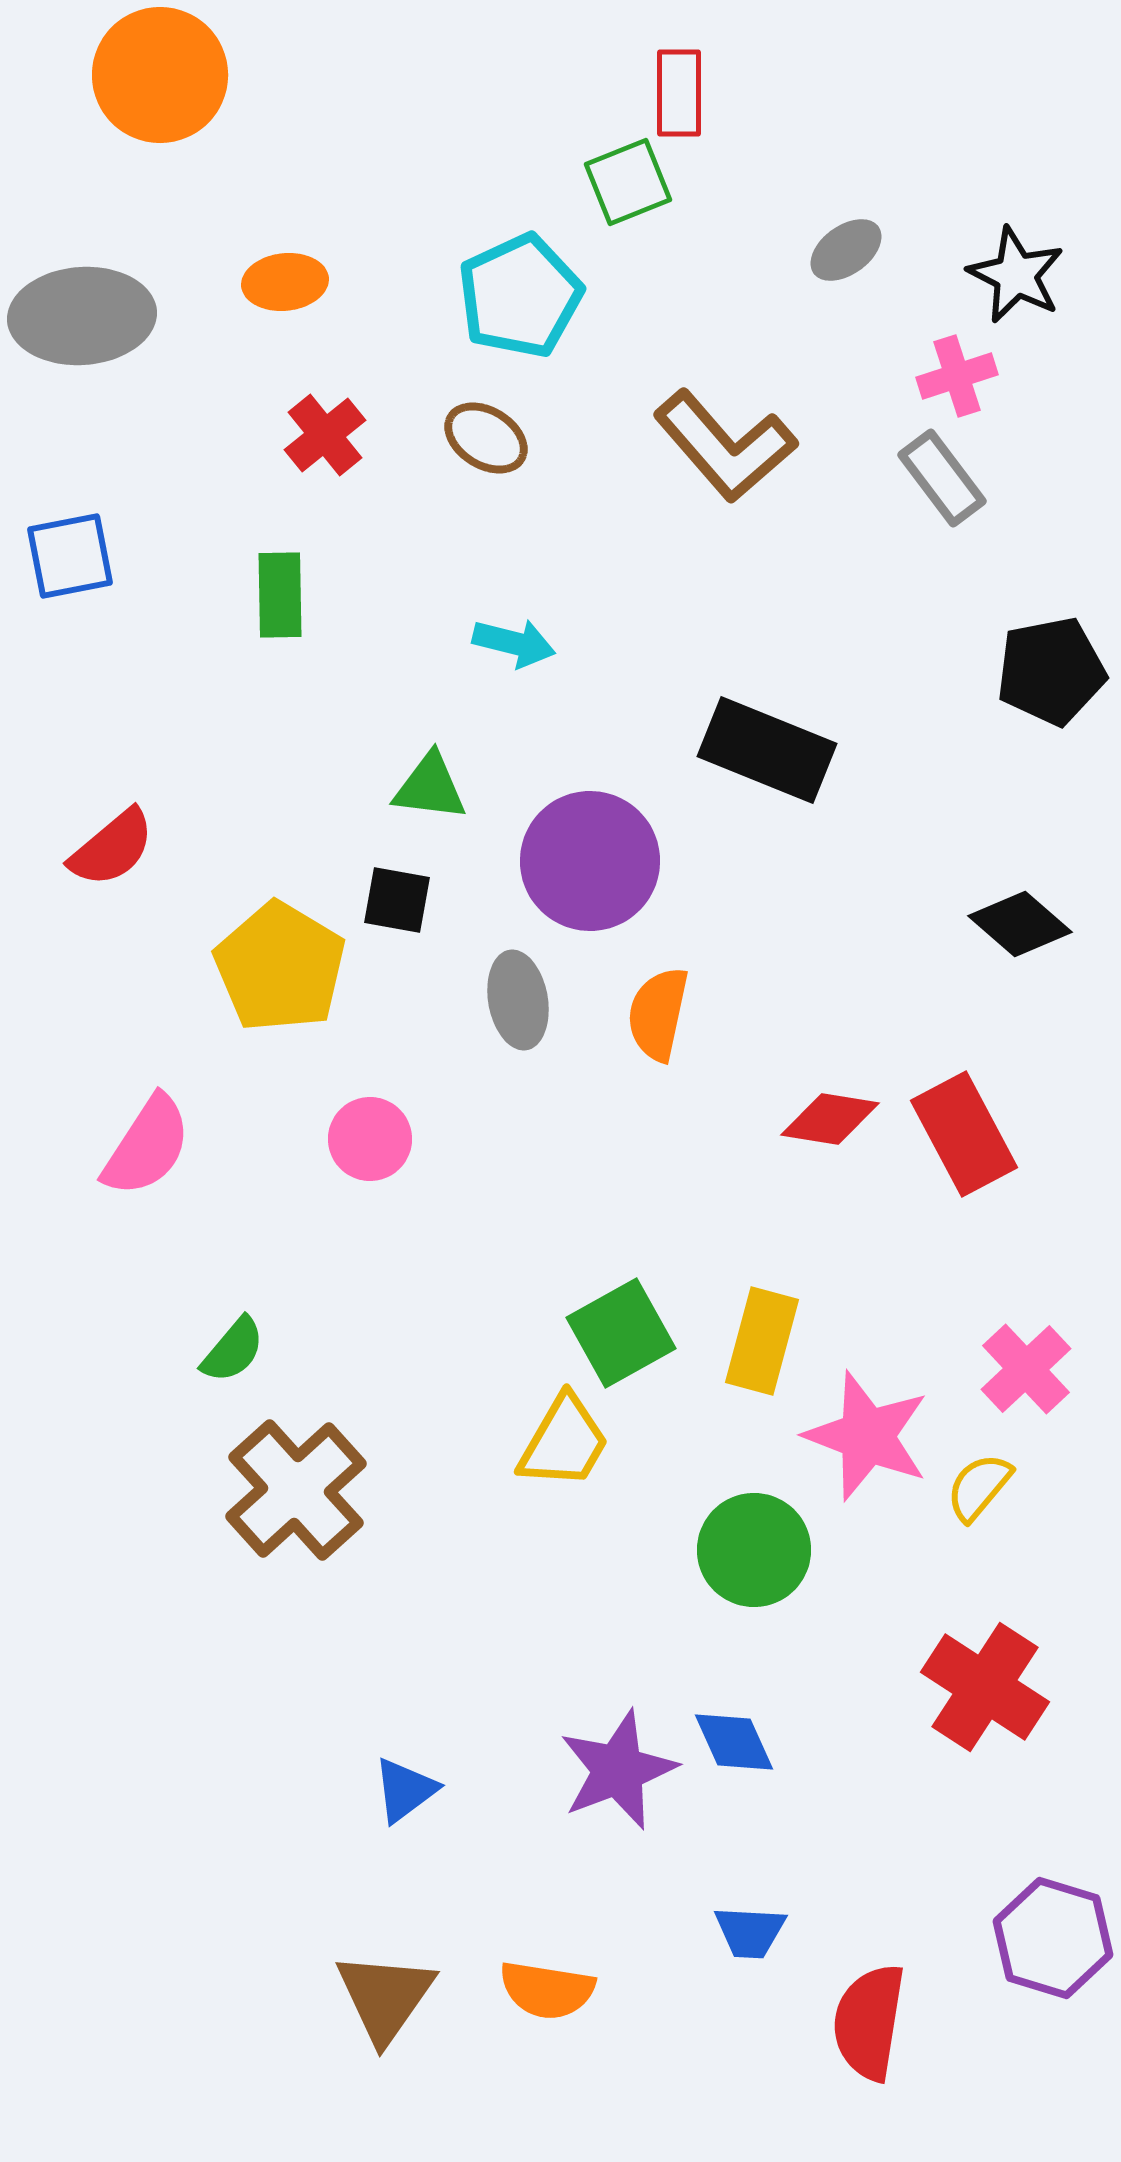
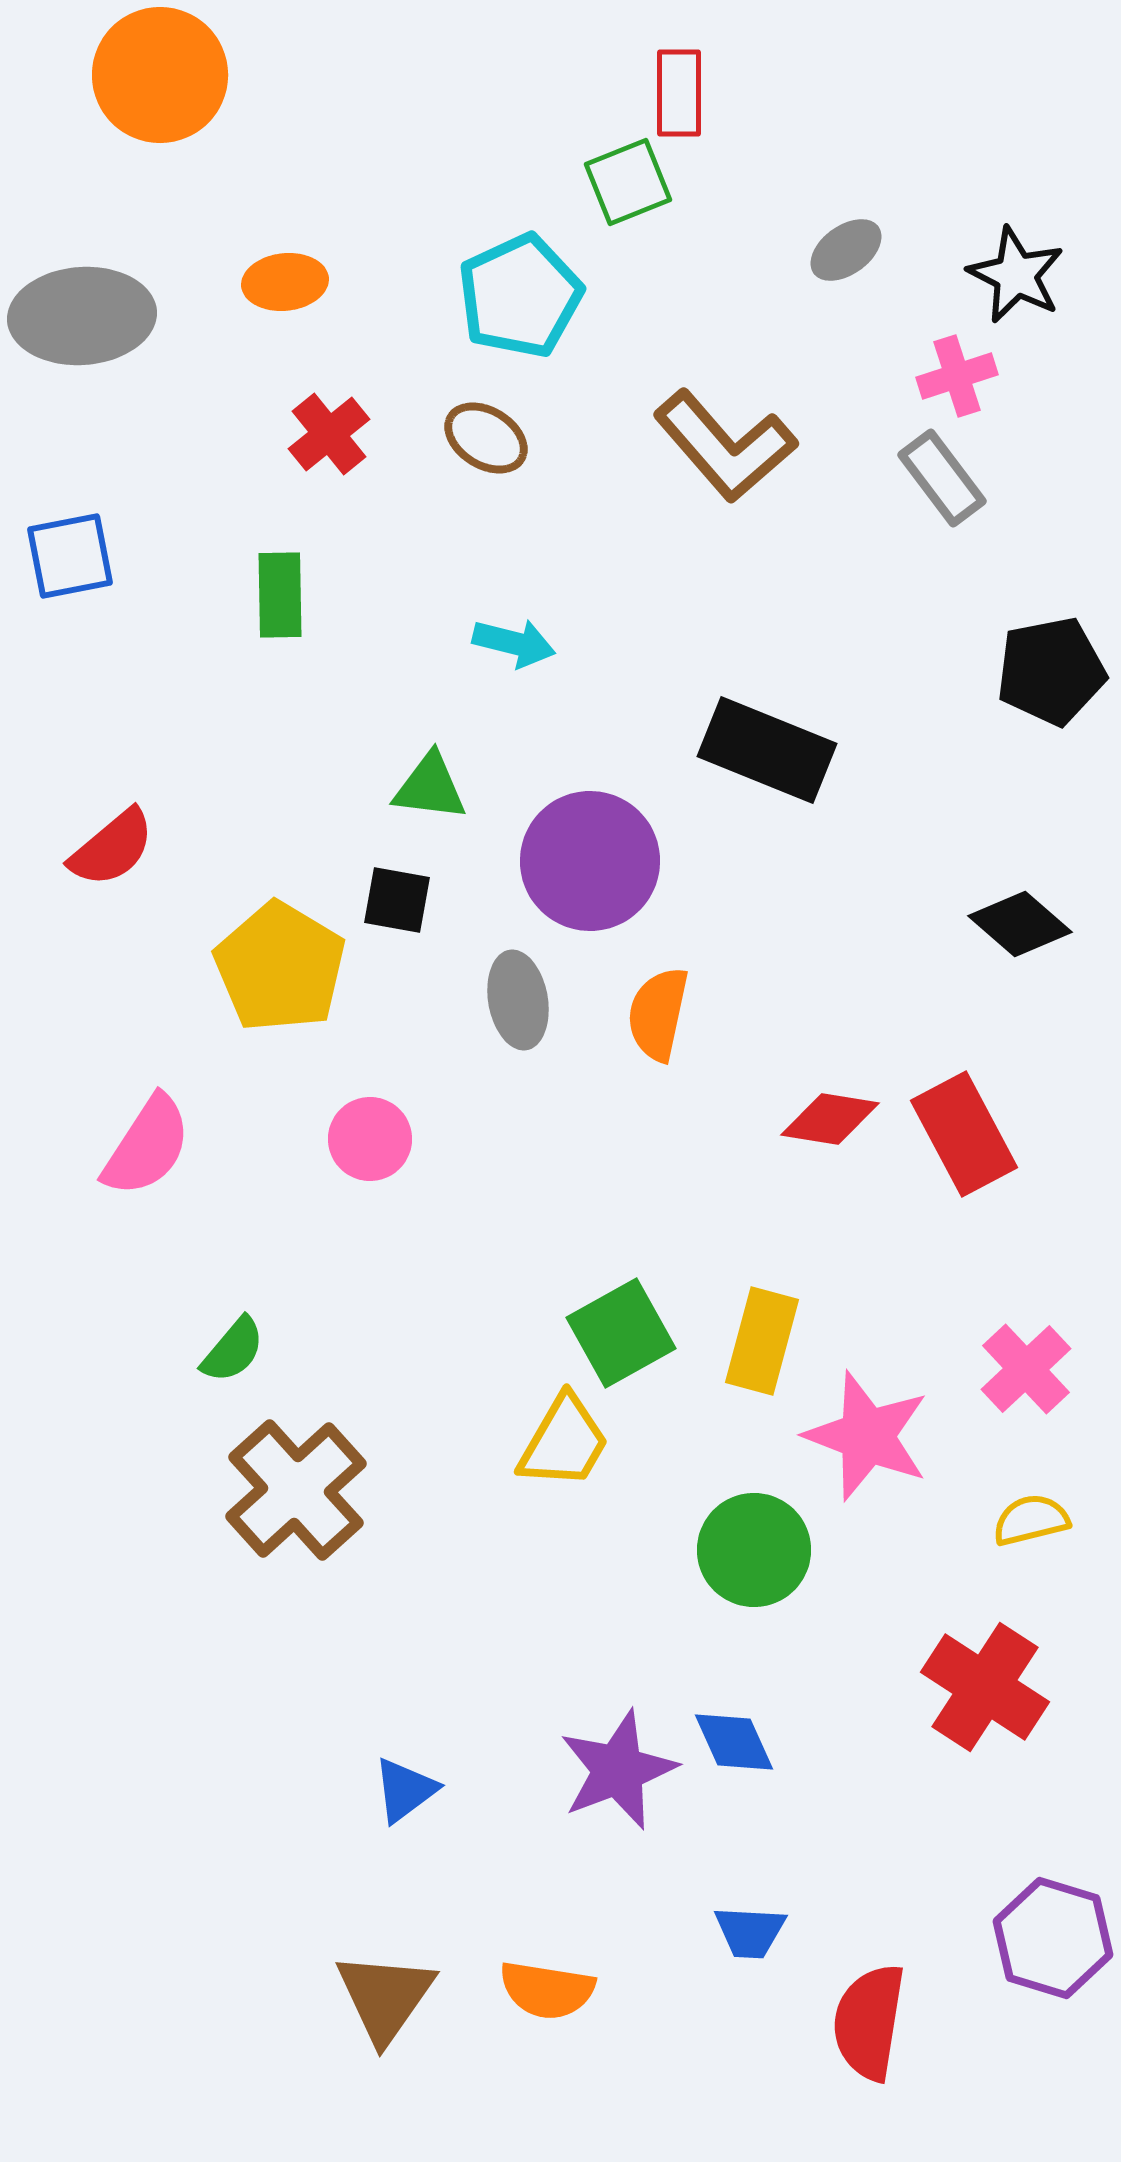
red cross at (325, 435): moved 4 px right, 1 px up
yellow semicircle at (979, 1487): moved 52 px right, 33 px down; rotated 36 degrees clockwise
